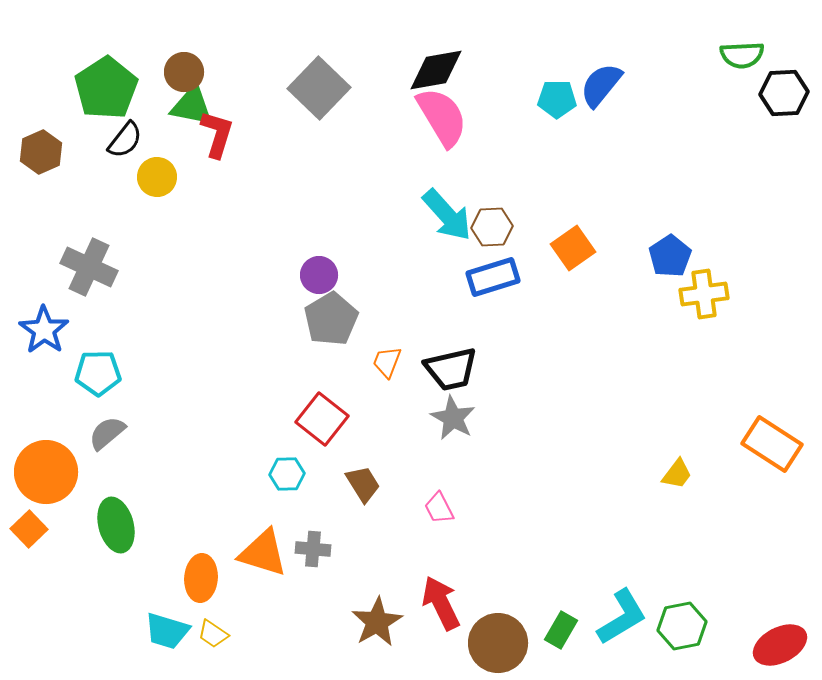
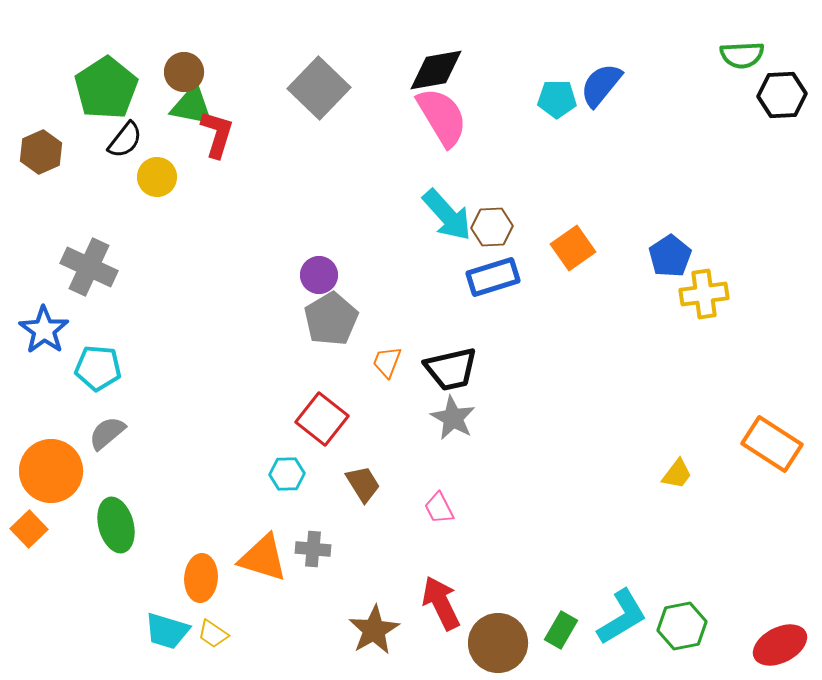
black hexagon at (784, 93): moved 2 px left, 2 px down
cyan pentagon at (98, 373): moved 5 px up; rotated 6 degrees clockwise
orange circle at (46, 472): moved 5 px right, 1 px up
orange triangle at (263, 553): moved 5 px down
brown star at (377, 622): moved 3 px left, 8 px down
